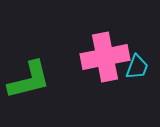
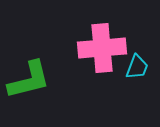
pink cross: moved 3 px left, 9 px up; rotated 6 degrees clockwise
